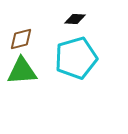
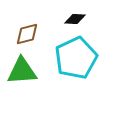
brown diamond: moved 6 px right, 5 px up
cyan pentagon: rotated 9 degrees counterclockwise
